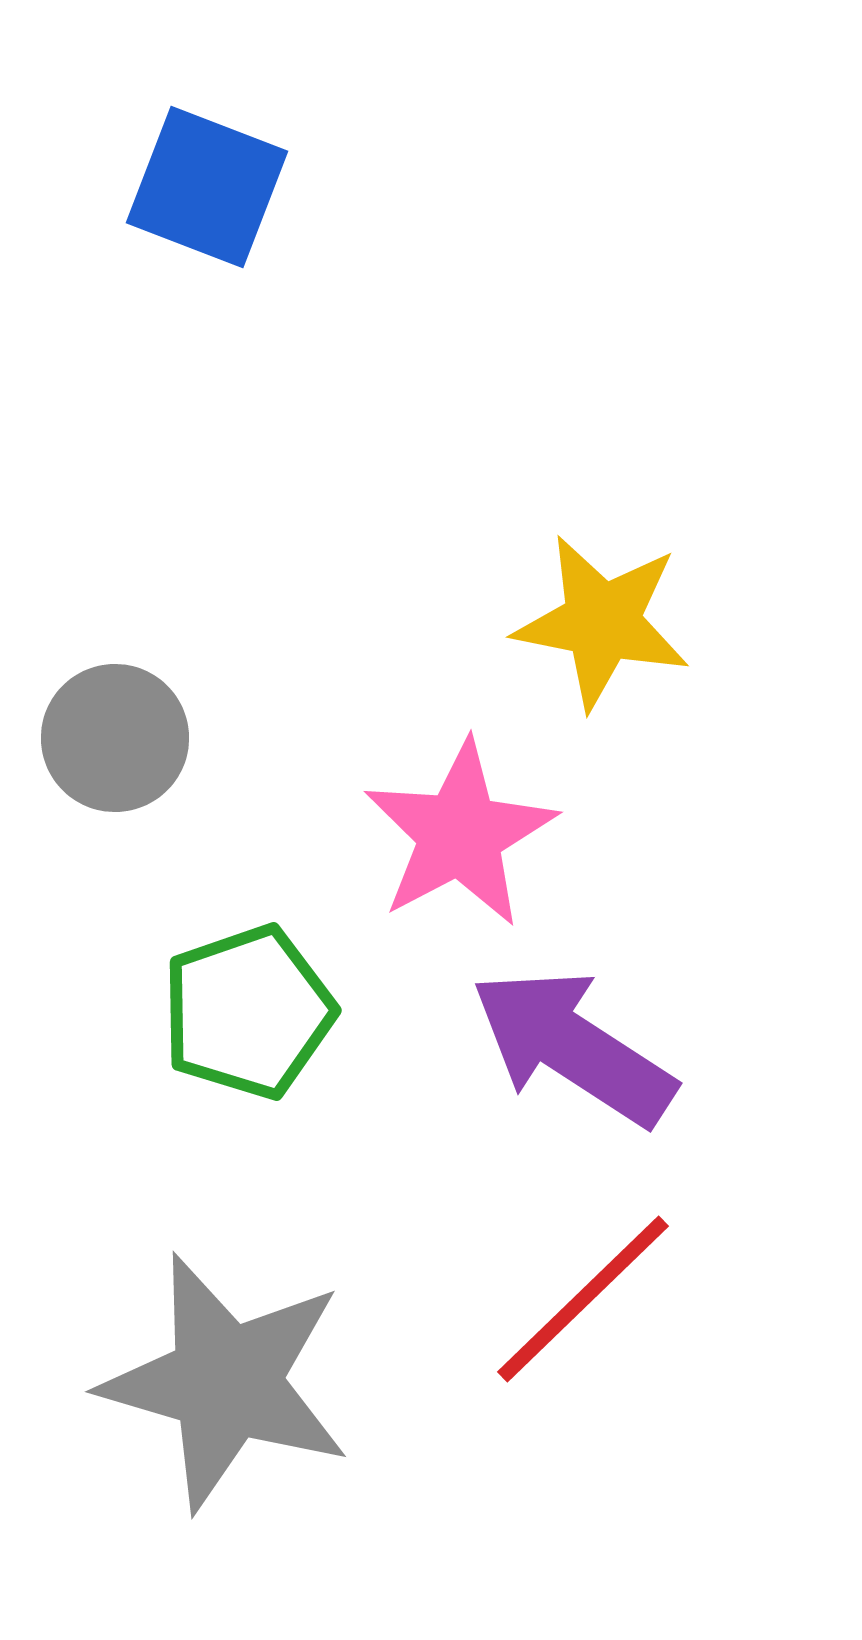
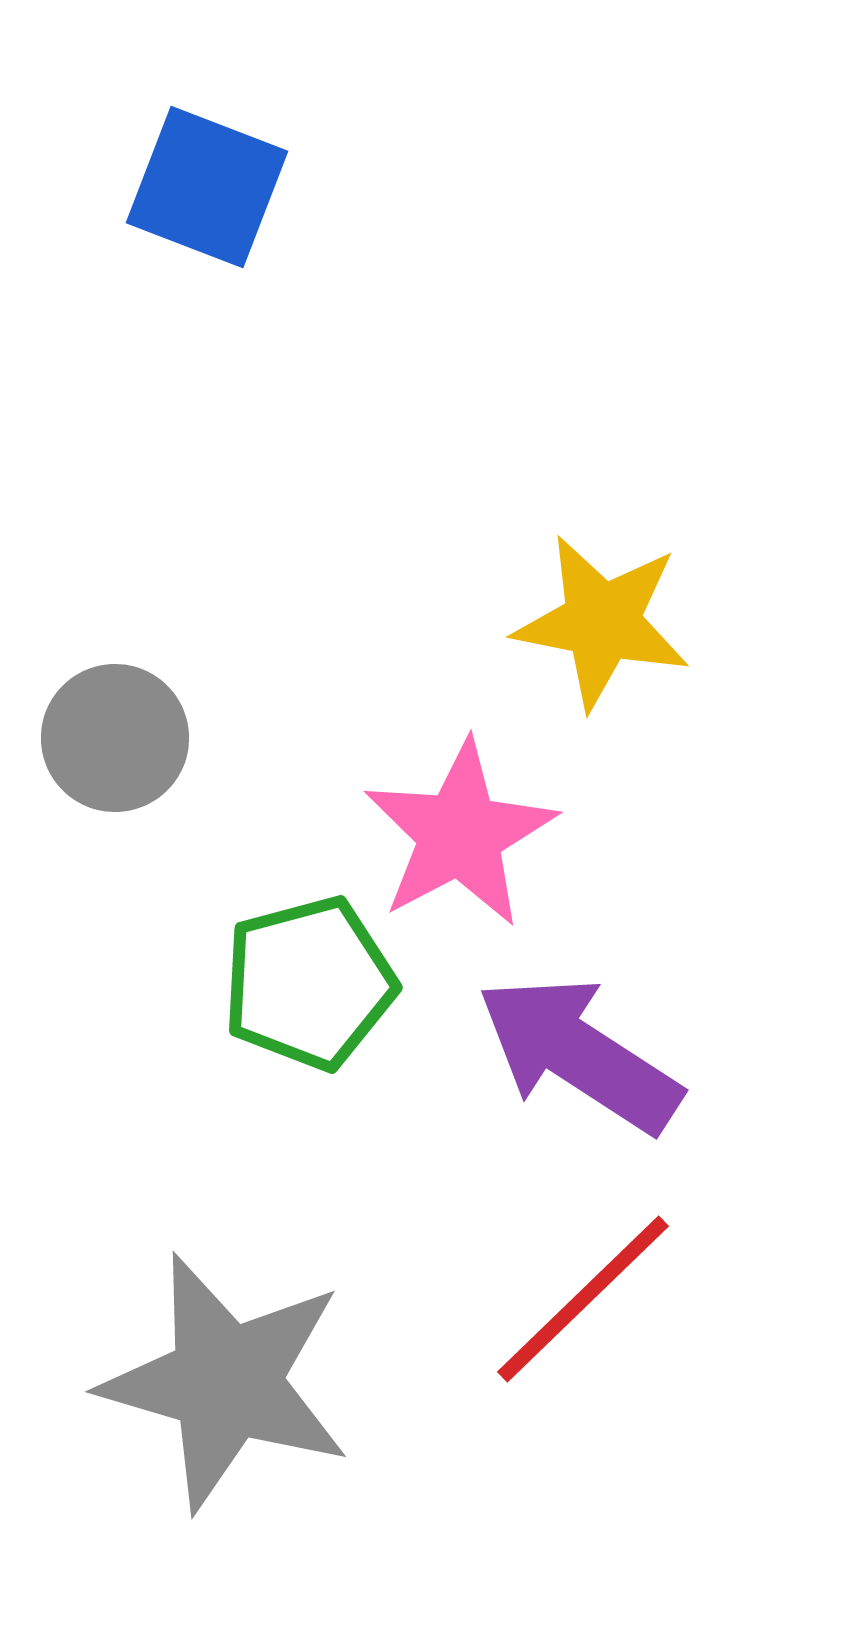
green pentagon: moved 61 px right, 29 px up; rotated 4 degrees clockwise
purple arrow: moved 6 px right, 7 px down
